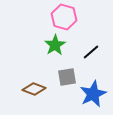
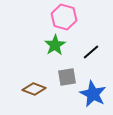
blue star: rotated 20 degrees counterclockwise
